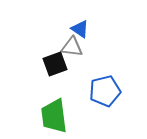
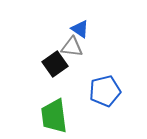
black square: rotated 15 degrees counterclockwise
